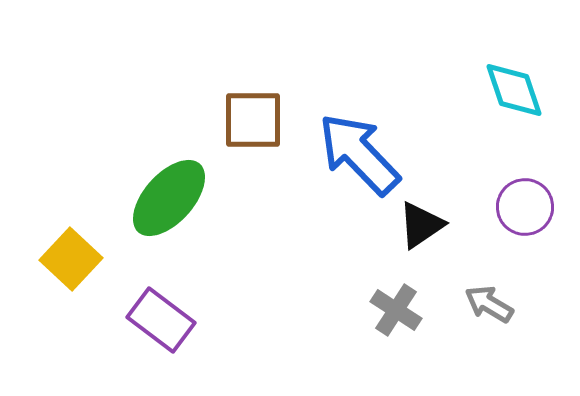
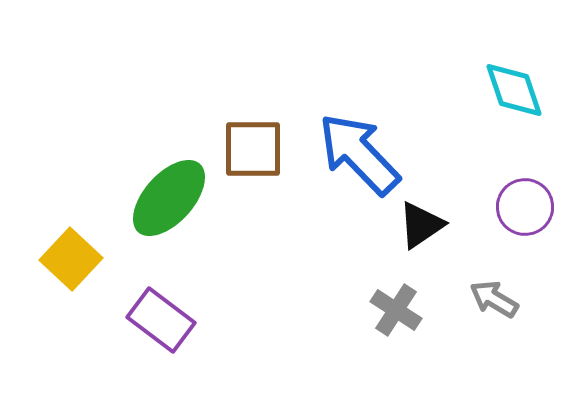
brown square: moved 29 px down
gray arrow: moved 5 px right, 5 px up
